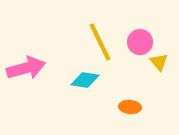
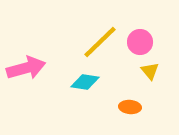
yellow line: rotated 72 degrees clockwise
yellow triangle: moved 9 px left, 9 px down
cyan diamond: moved 2 px down
